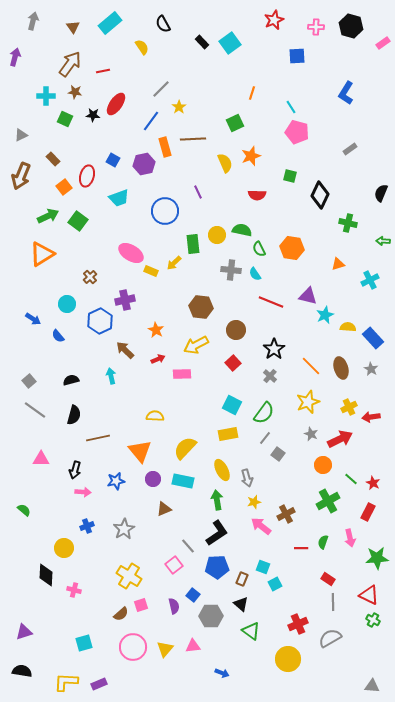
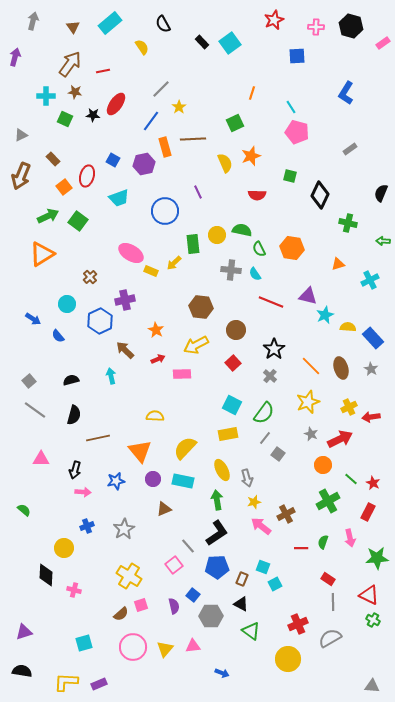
black triangle at (241, 604): rotated 14 degrees counterclockwise
